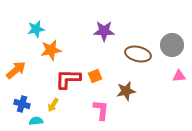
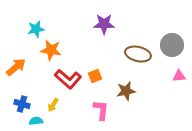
purple star: moved 7 px up
orange star: rotated 20 degrees clockwise
orange arrow: moved 3 px up
red L-shape: rotated 140 degrees counterclockwise
